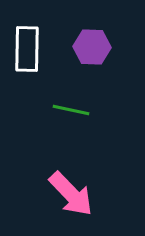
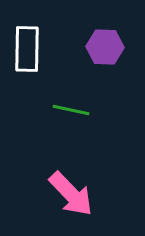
purple hexagon: moved 13 px right
